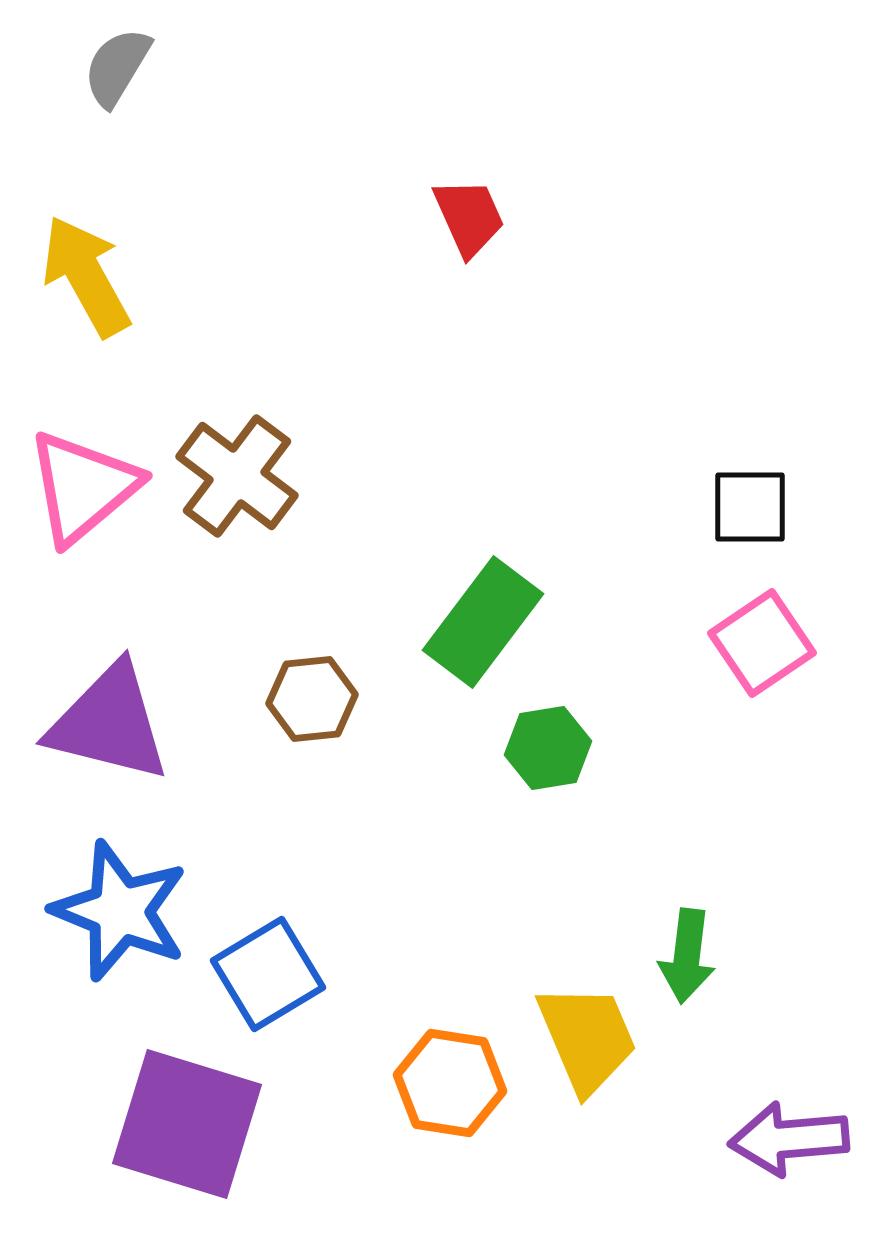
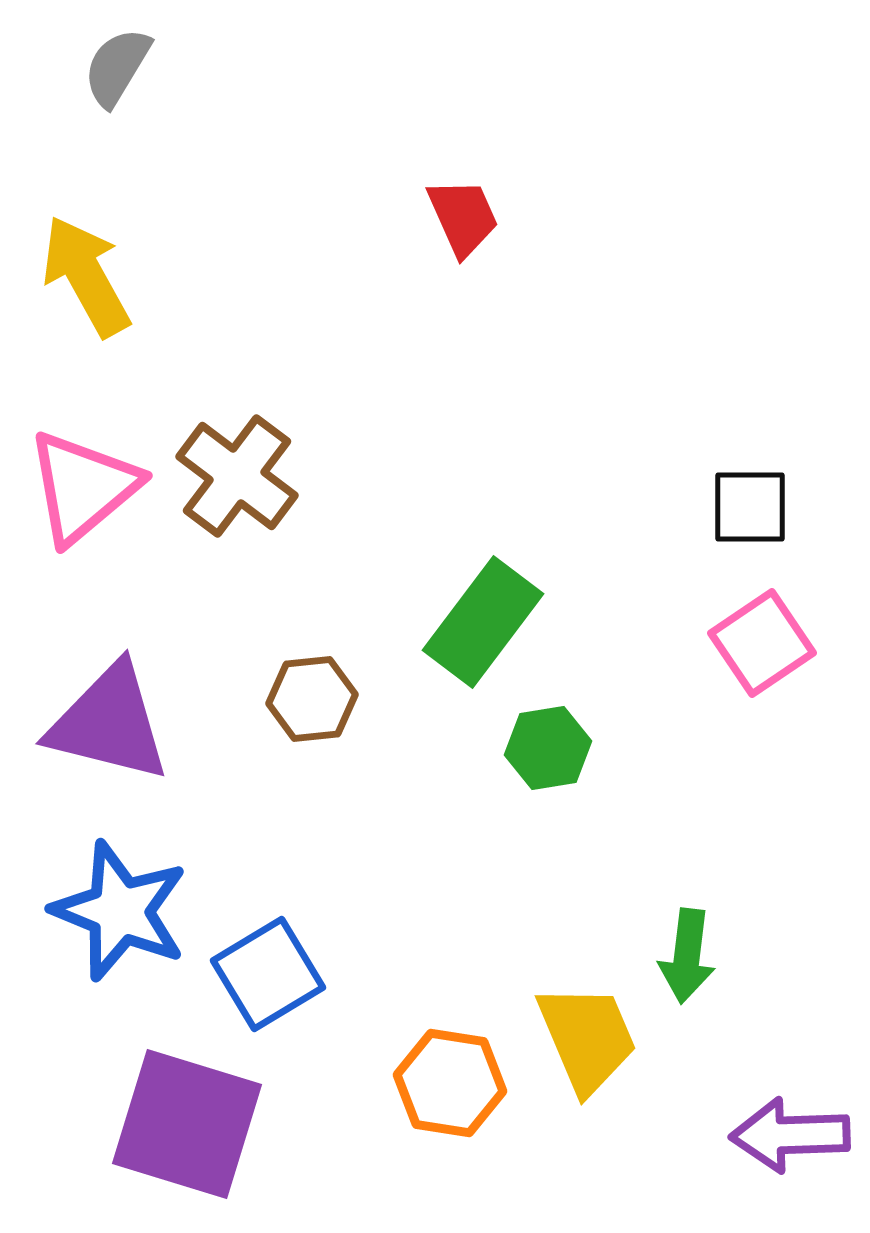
red trapezoid: moved 6 px left
purple arrow: moved 1 px right, 4 px up; rotated 3 degrees clockwise
